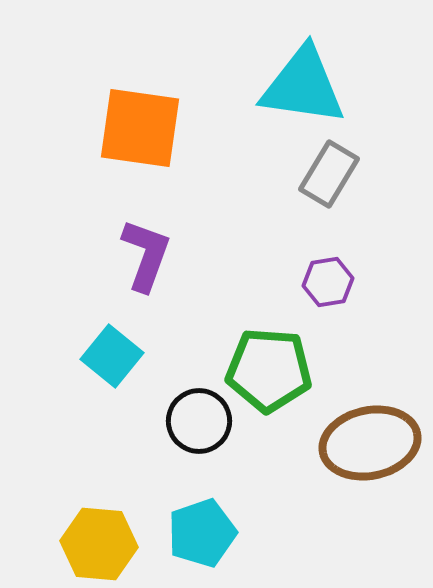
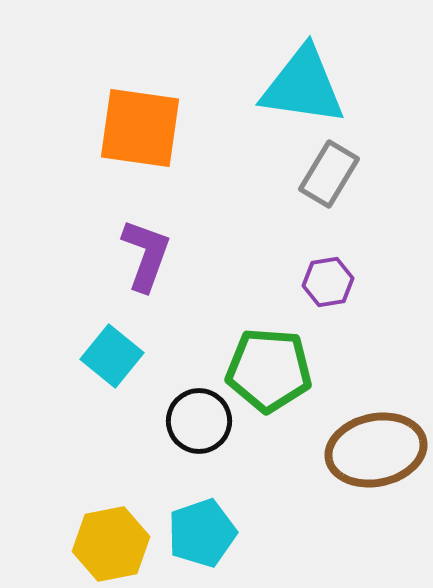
brown ellipse: moved 6 px right, 7 px down
yellow hexagon: moved 12 px right; rotated 16 degrees counterclockwise
